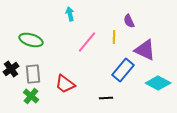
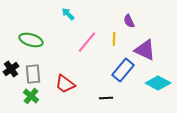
cyan arrow: moved 2 px left; rotated 32 degrees counterclockwise
yellow line: moved 2 px down
